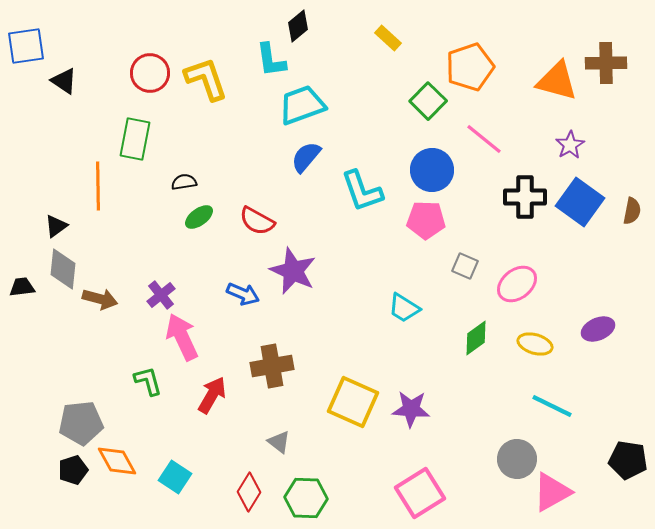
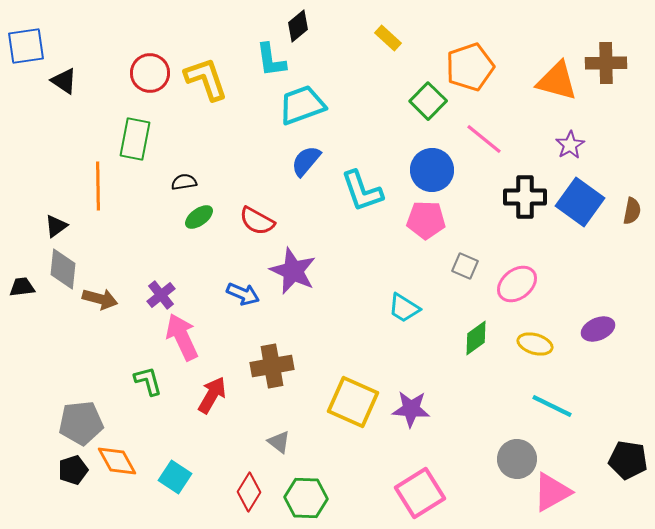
blue semicircle at (306, 157): moved 4 px down
